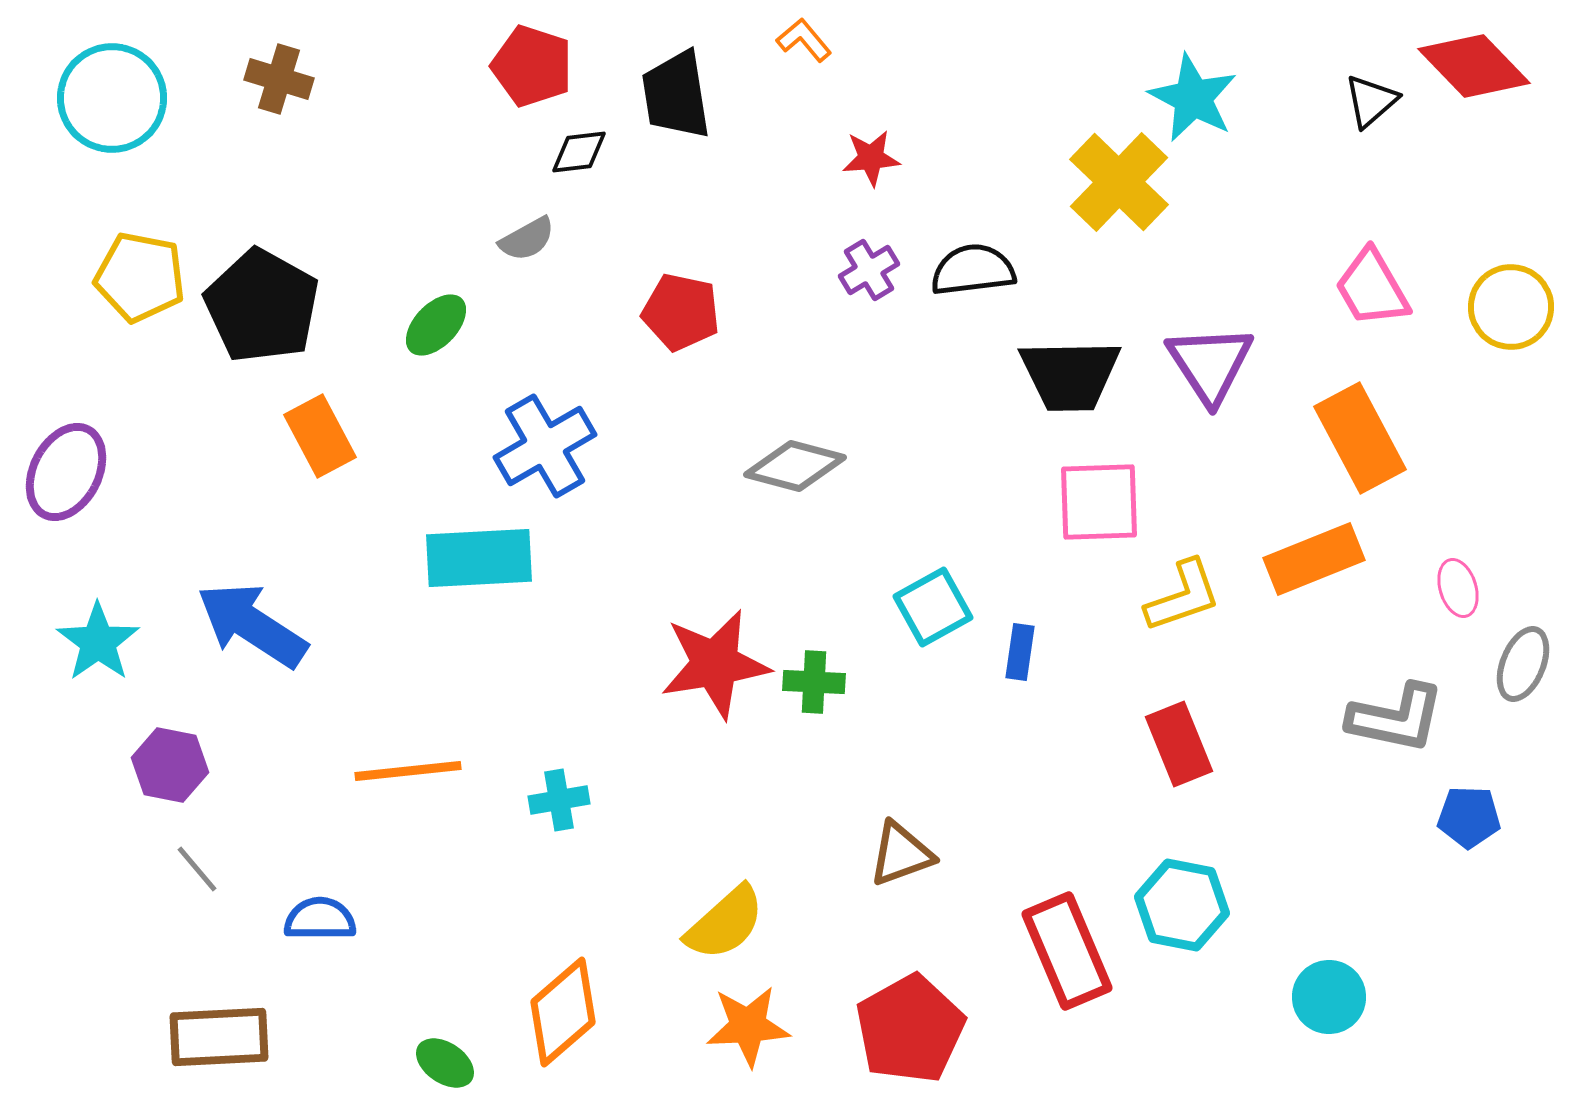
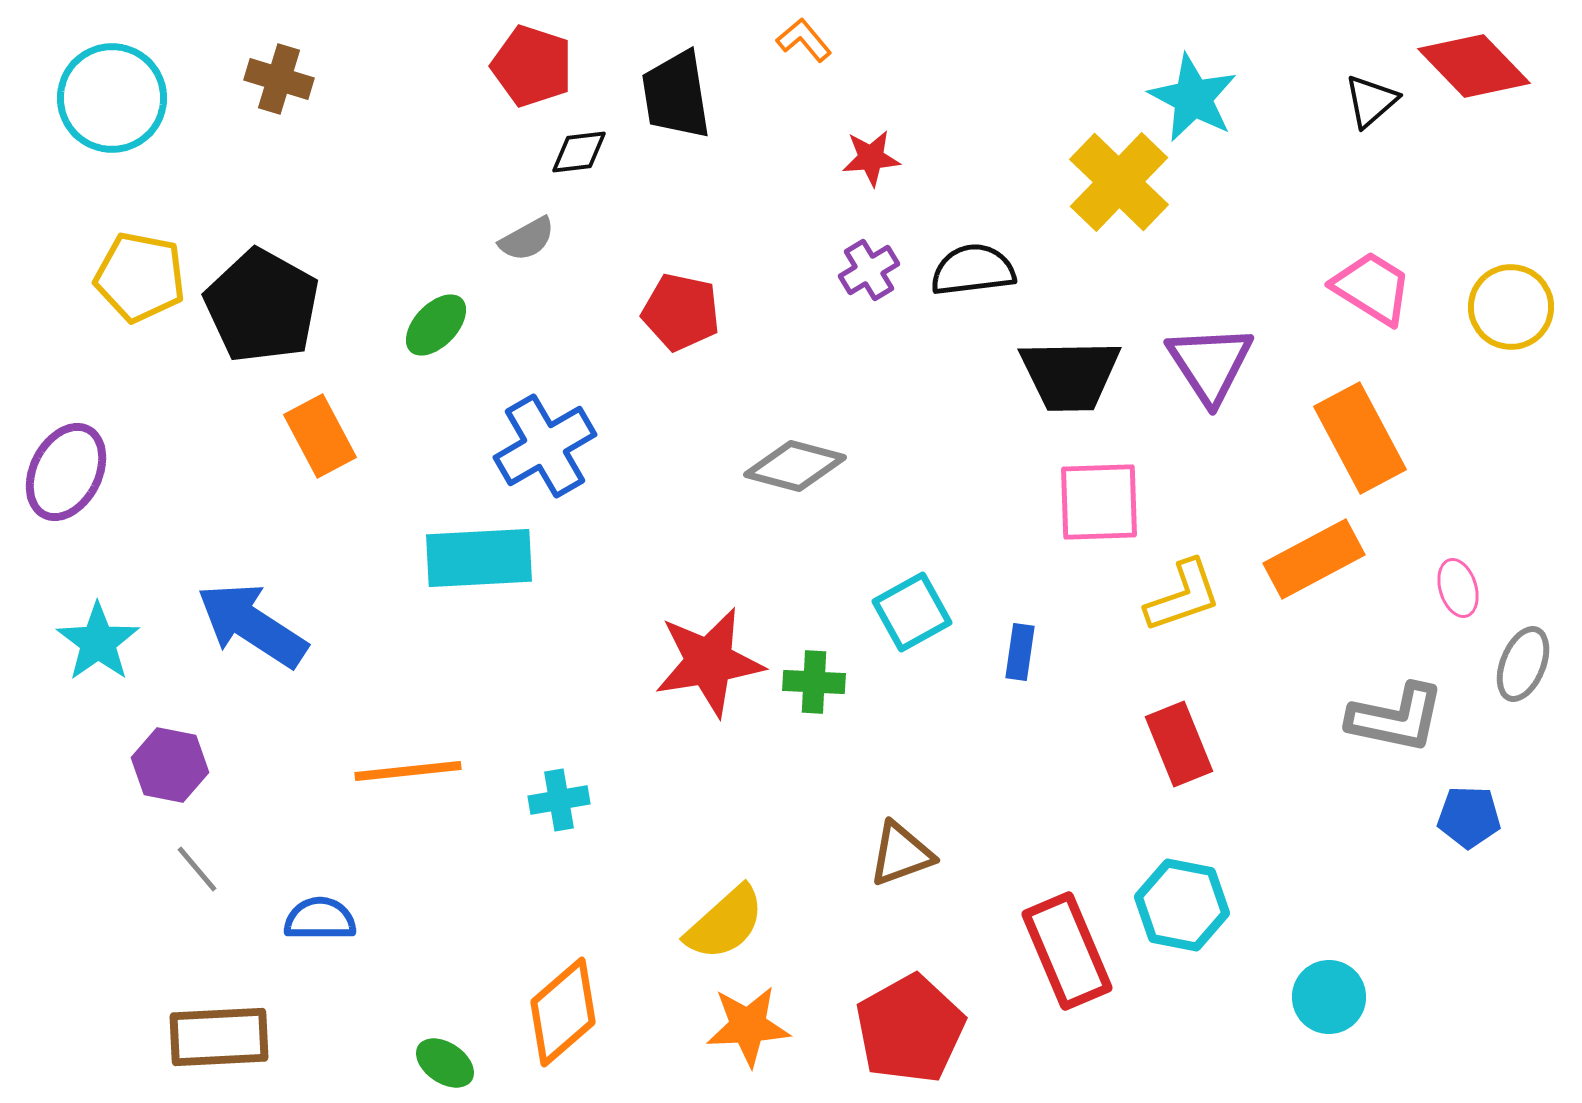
pink trapezoid at (1372, 288): rotated 152 degrees clockwise
orange rectangle at (1314, 559): rotated 6 degrees counterclockwise
cyan square at (933, 607): moved 21 px left, 5 px down
red star at (715, 664): moved 6 px left, 2 px up
